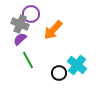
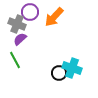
purple circle: moved 1 px left, 2 px up
gray cross: moved 3 px left
orange arrow: moved 1 px right, 13 px up
green line: moved 13 px left
cyan cross: moved 5 px left, 3 px down; rotated 18 degrees counterclockwise
